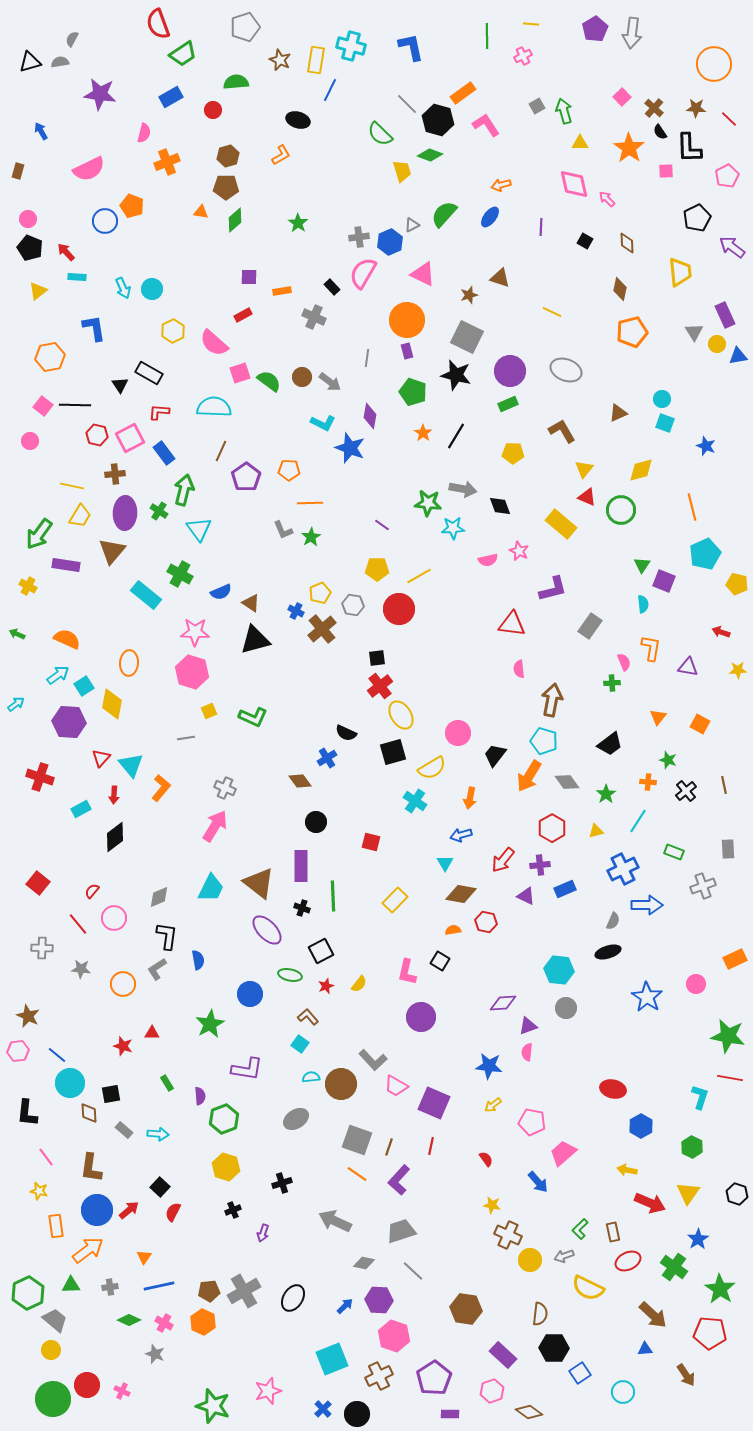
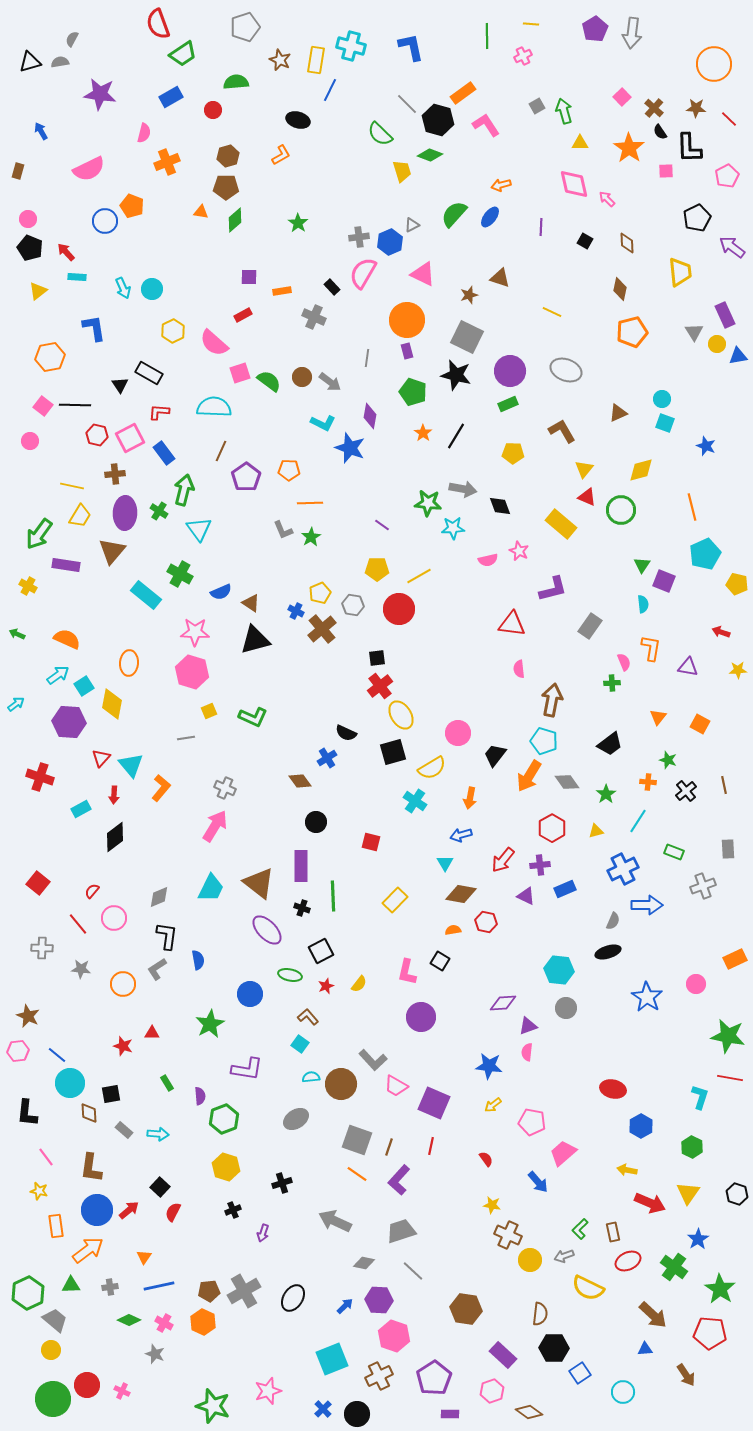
green semicircle at (444, 214): moved 10 px right
